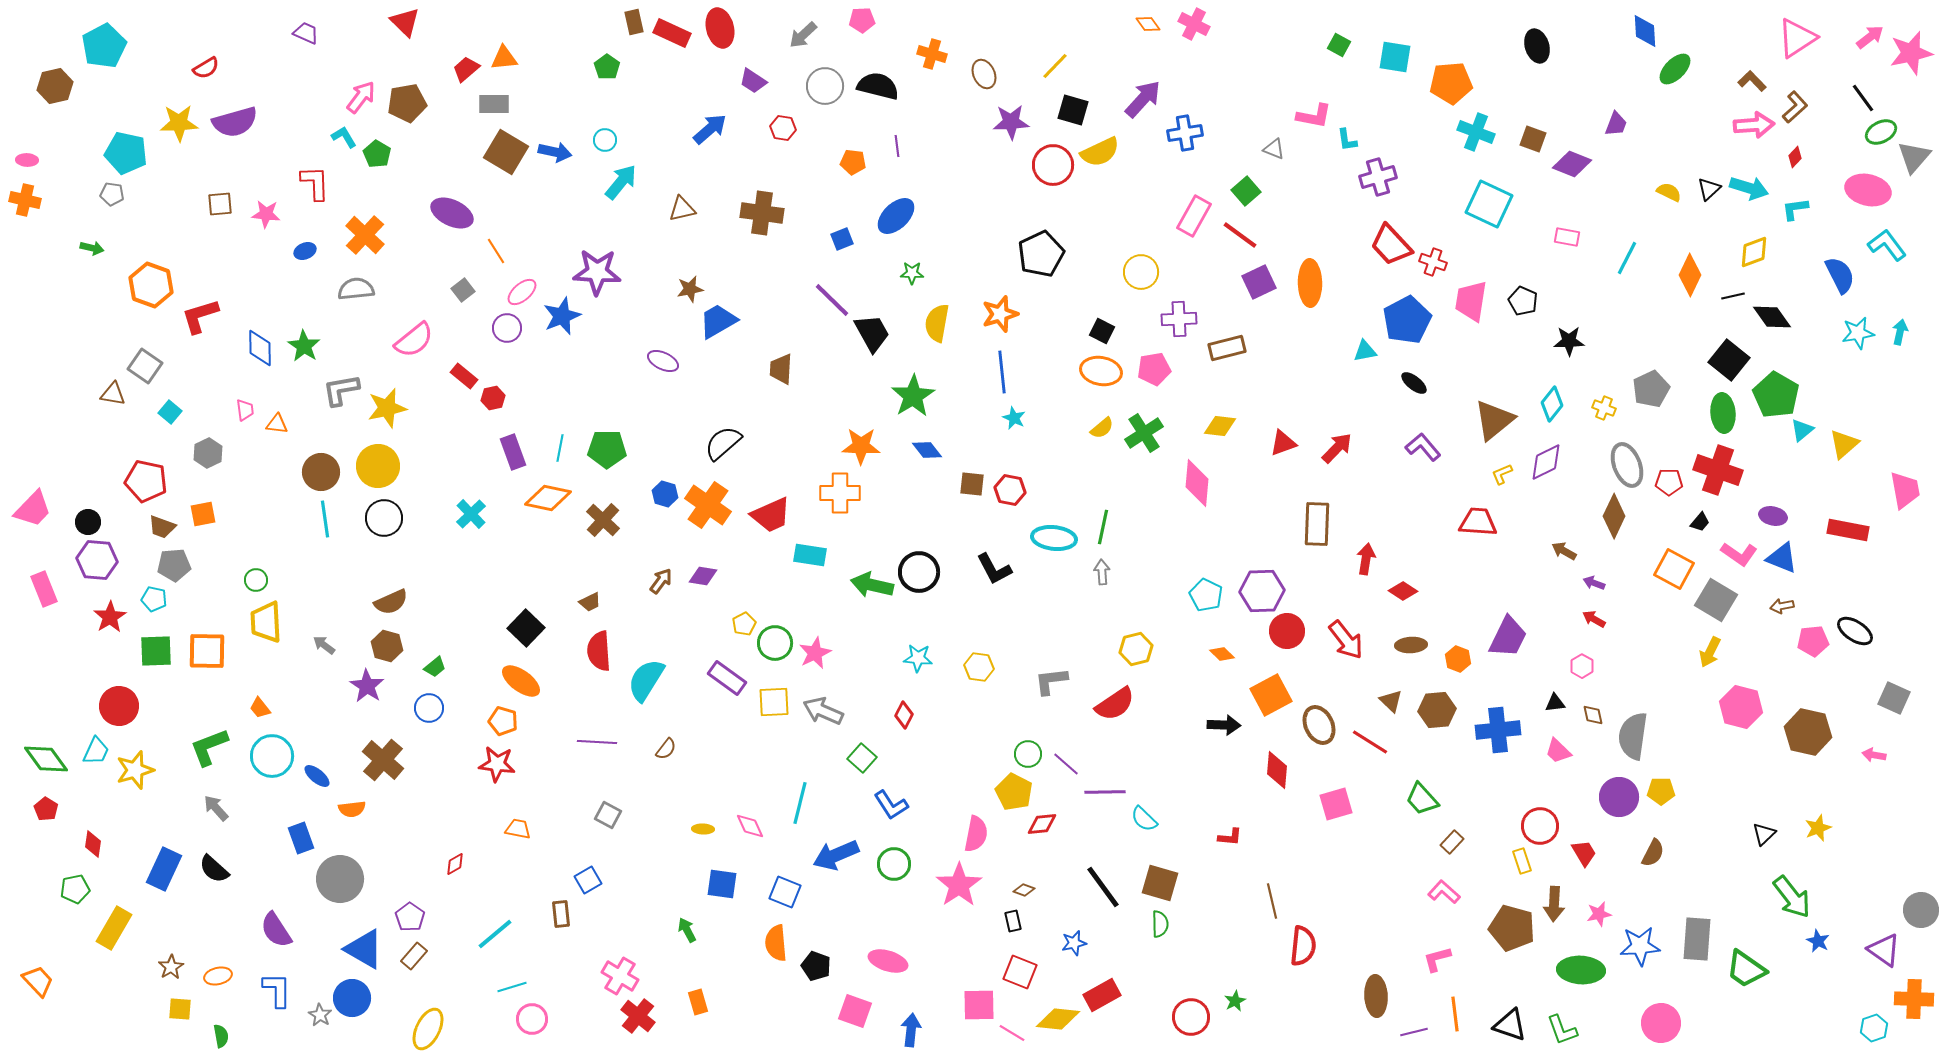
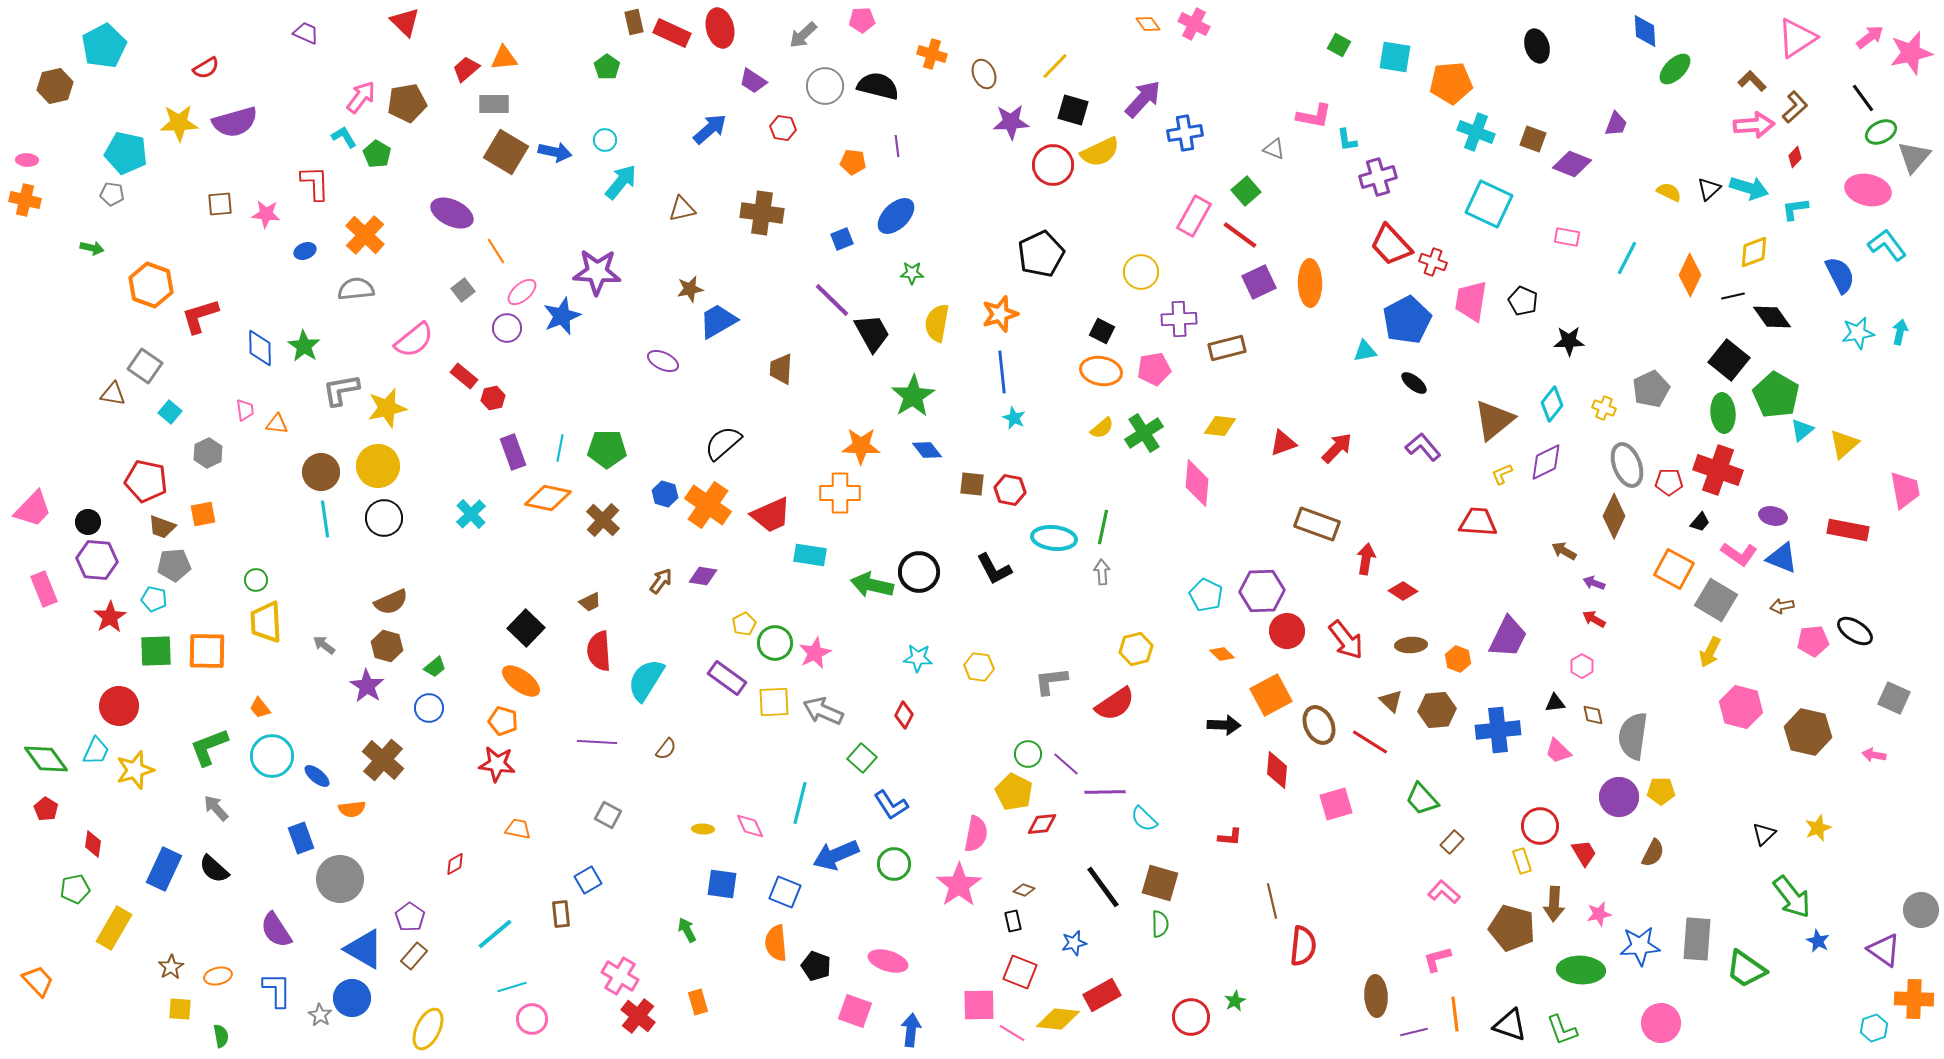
brown rectangle at (1317, 524): rotated 72 degrees counterclockwise
